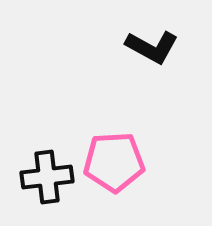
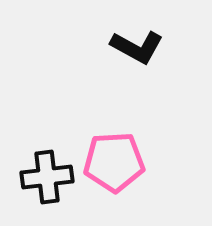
black L-shape: moved 15 px left
